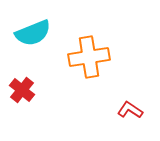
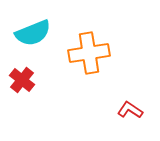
orange cross: moved 4 px up
red cross: moved 10 px up
